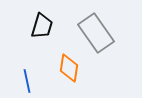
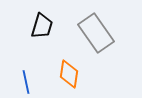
orange diamond: moved 6 px down
blue line: moved 1 px left, 1 px down
